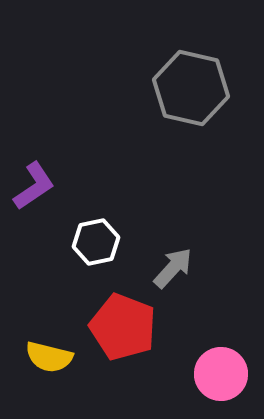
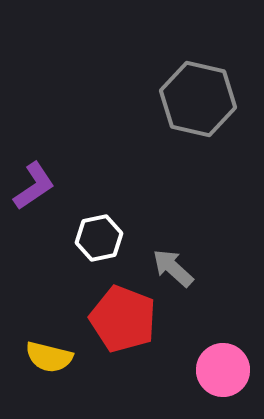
gray hexagon: moved 7 px right, 11 px down
white hexagon: moved 3 px right, 4 px up
gray arrow: rotated 90 degrees counterclockwise
red pentagon: moved 8 px up
pink circle: moved 2 px right, 4 px up
